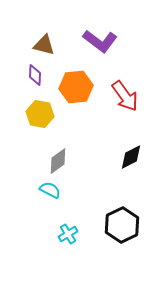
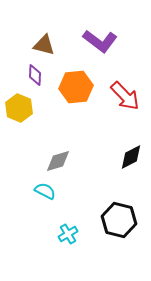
red arrow: rotated 8 degrees counterclockwise
yellow hexagon: moved 21 px left, 6 px up; rotated 12 degrees clockwise
gray diamond: rotated 20 degrees clockwise
cyan semicircle: moved 5 px left, 1 px down
black hexagon: moved 3 px left, 5 px up; rotated 20 degrees counterclockwise
